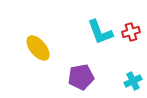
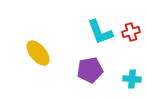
yellow ellipse: moved 5 px down
purple pentagon: moved 9 px right, 7 px up
cyan cross: moved 1 px left, 2 px up; rotated 30 degrees clockwise
